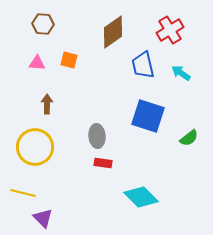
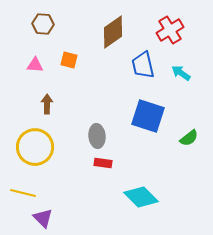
pink triangle: moved 2 px left, 2 px down
